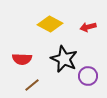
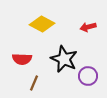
yellow diamond: moved 8 px left
brown line: moved 2 px right, 2 px up; rotated 28 degrees counterclockwise
